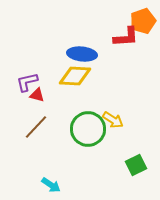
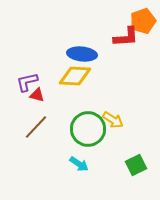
cyan arrow: moved 28 px right, 21 px up
